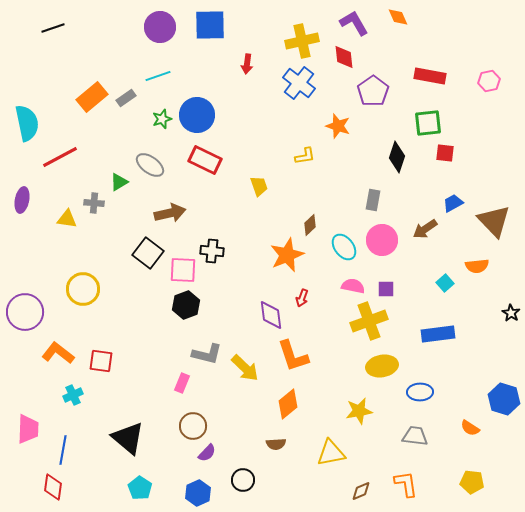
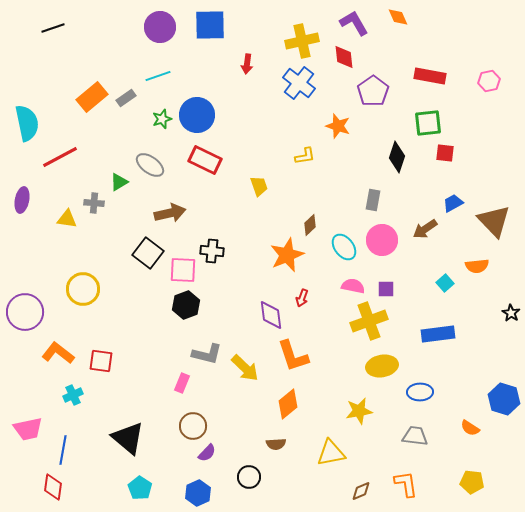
pink trapezoid at (28, 429): rotated 76 degrees clockwise
black circle at (243, 480): moved 6 px right, 3 px up
